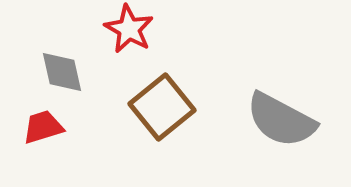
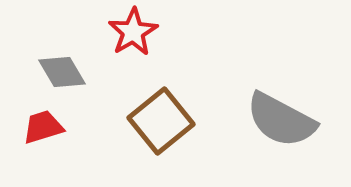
red star: moved 4 px right, 3 px down; rotated 12 degrees clockwise
gray diamond: rotated 18 degrees counterclockwise
brown square: moved 1 px left, 14 px down
